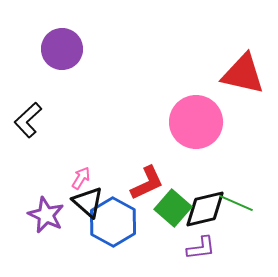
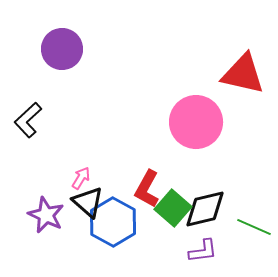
red L-shape: moved 6 px down; rotated 144 degrees clockwise
green line: moved 18 px right, 24 px down
purple L-shape: moved 2 px right, 3 px down
